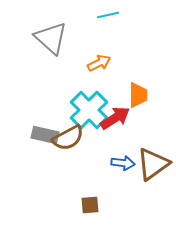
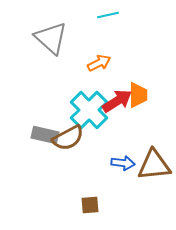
red arrow: moved 2 px right, 17 px up
brown triangle: moved 1 px right, 1 px down; rotated 30 degrees clockwise
